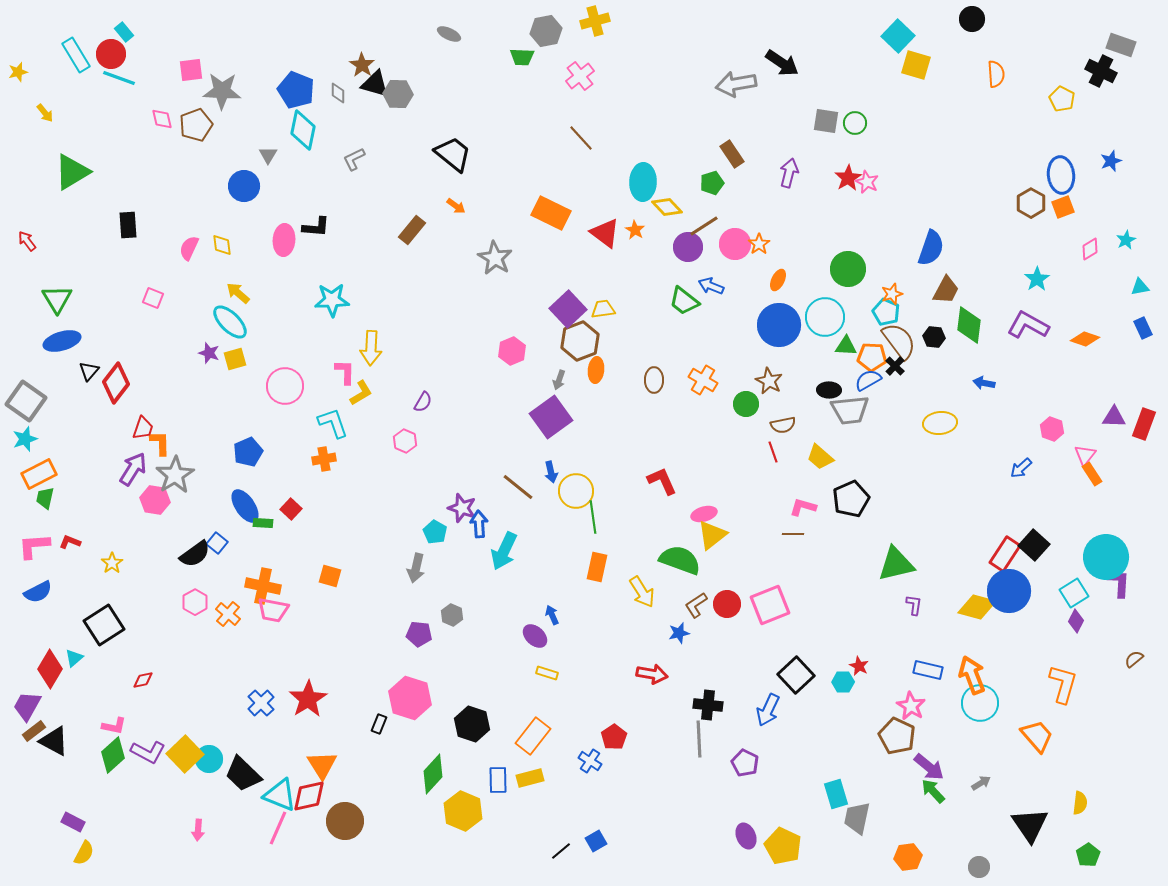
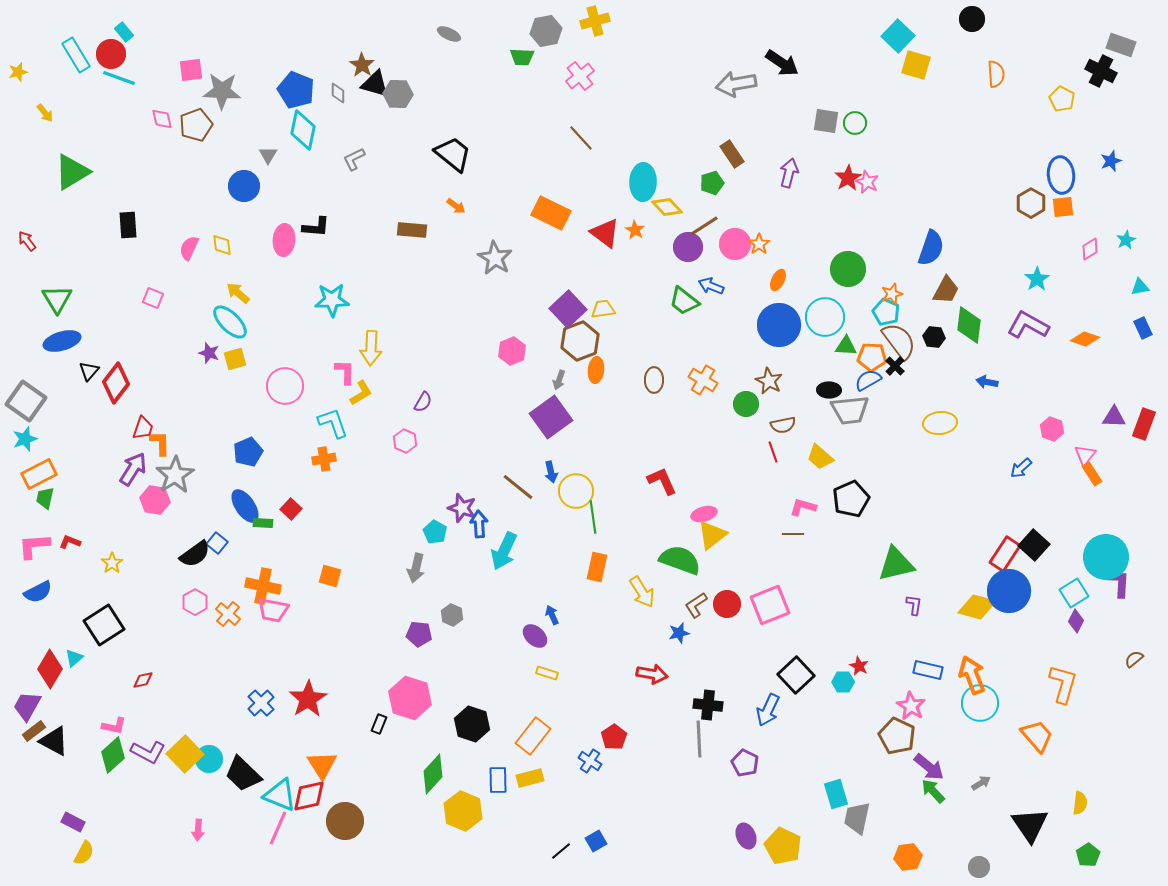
orange square at (1063, 207): rotated 15 degrees clockwise
brown rectangle at (412, 230): rotated 56 degrees clockwise
blue arrow at (984, 383): moved 3 px right, 1 px up
